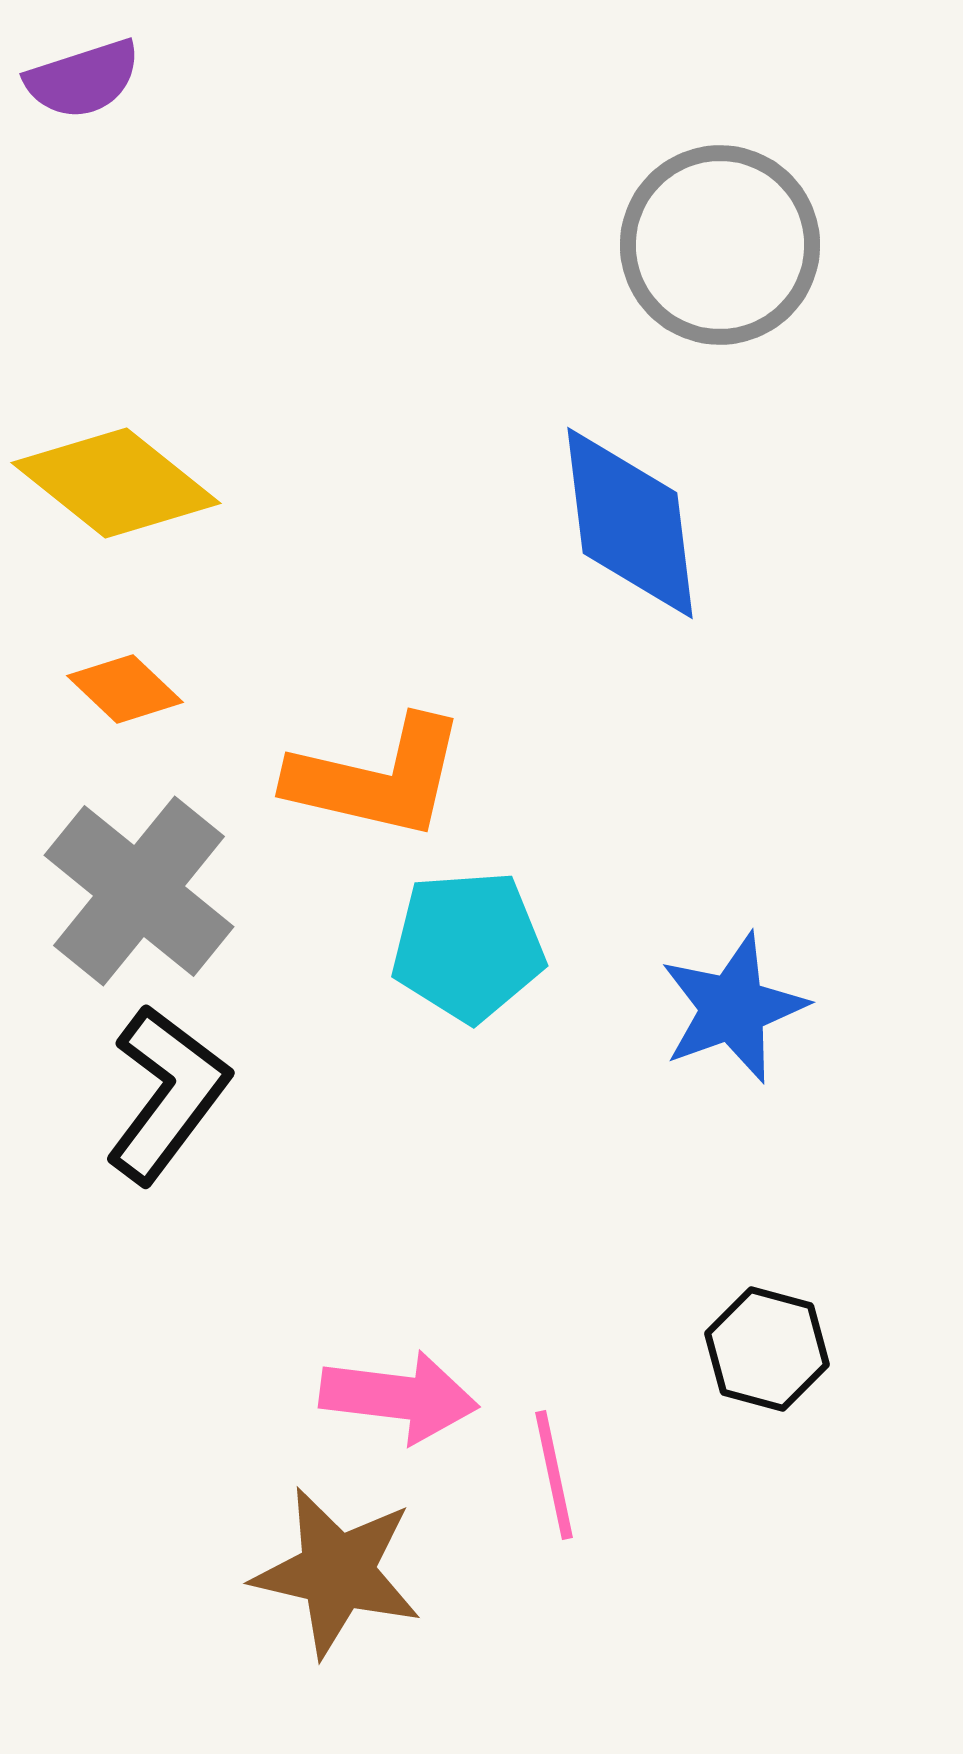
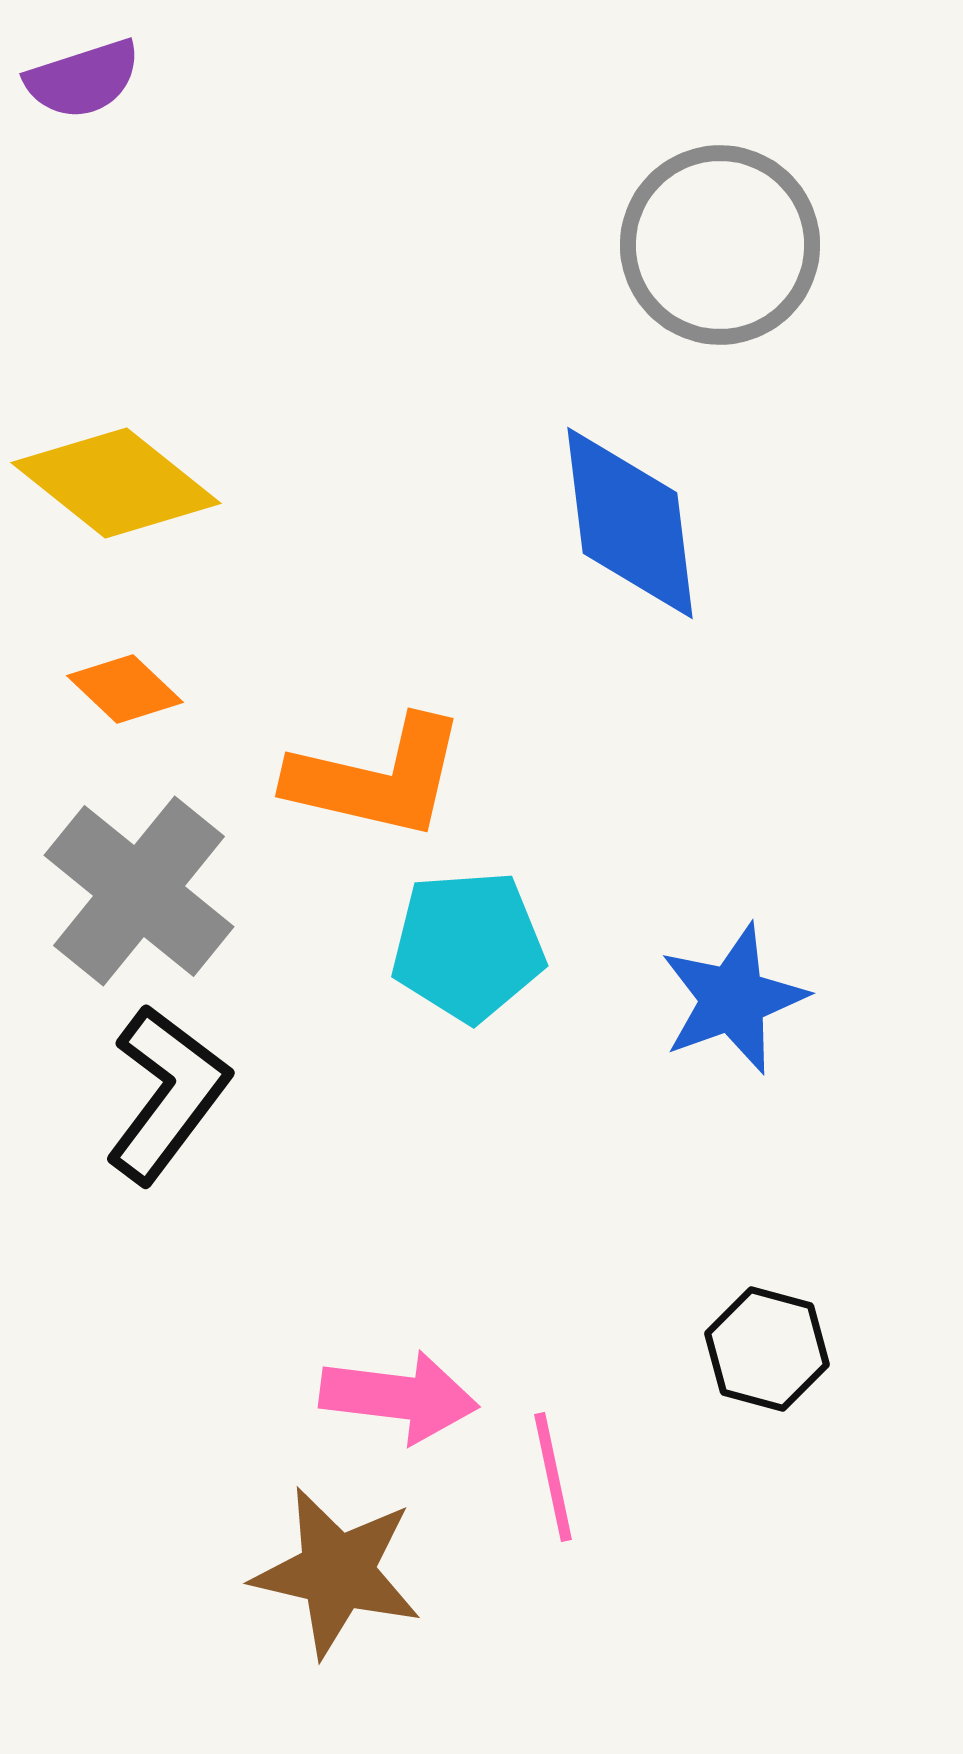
blue star: moved 9 px up
pink line: moved 1 px left, 2 px down
